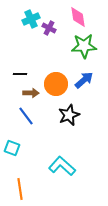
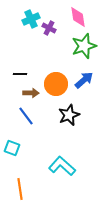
green star: rotated 15 degrees counterclockwise
